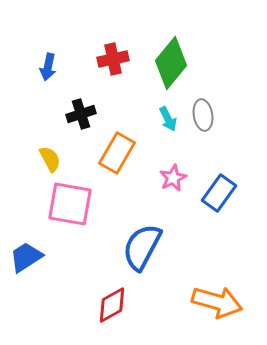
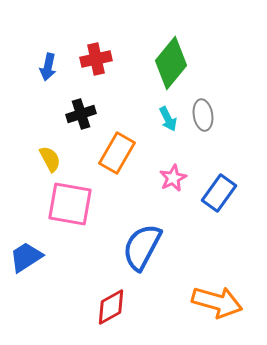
red cross: moved 17 px left
red diamond: moved 1 px left, 2 px down
